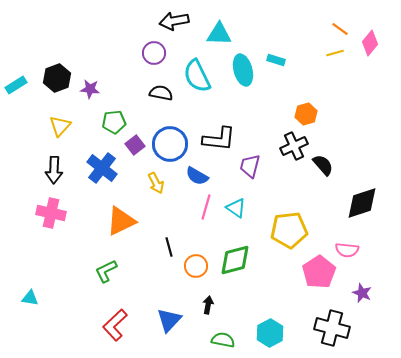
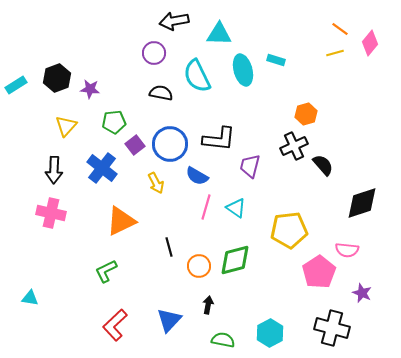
yellow triangle at (60, 126): moved 6 px right
orange circle at (196, 266): moved 3 px right
